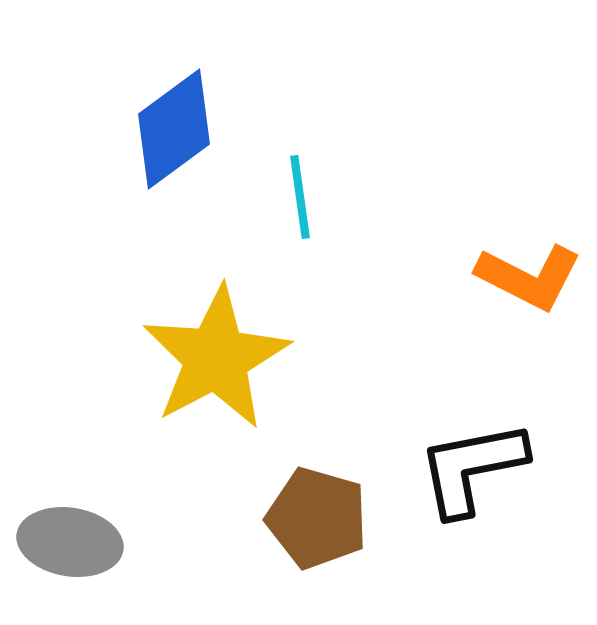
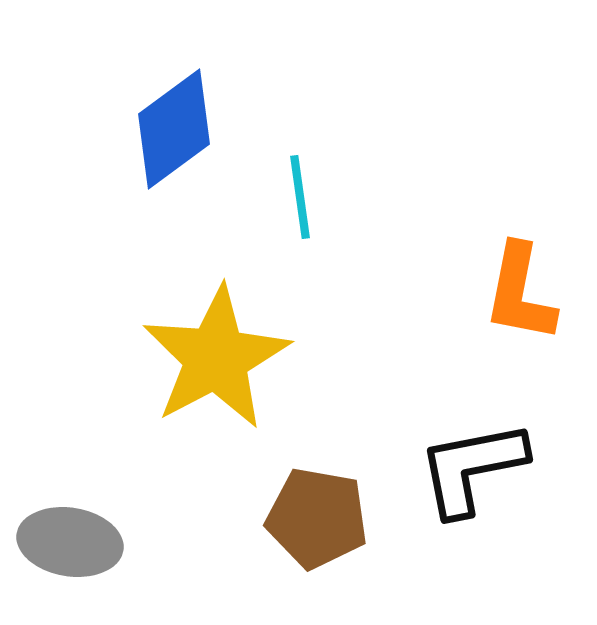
orange L-shape: moved 9 px left, 16 px down; rotated 74 degrees clockwise
brown pentagon: rotated 6 degrees counterclockwise
